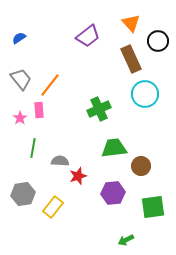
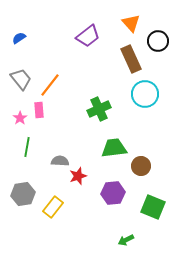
green line: moved 6 px left, 1 px up
green square: rotated 30 degrees clockwise
